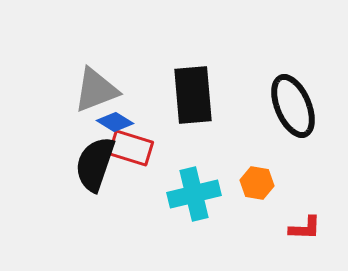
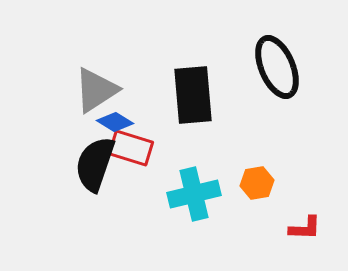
gray triangle: rotated 12 degrees counterclockwise
black ellipse: moved 16 px left, 39 px up
orange hexagon: rotated 20 degrees counterclockwise
